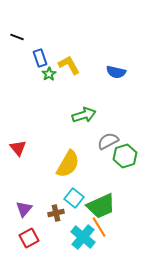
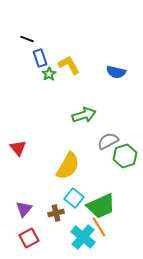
black line: moved 10 px right, 2 px down
yellow semicircle: moved 2 px down
